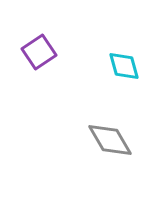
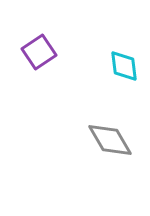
cyan diamond: rotated 8 degrees clockwise
